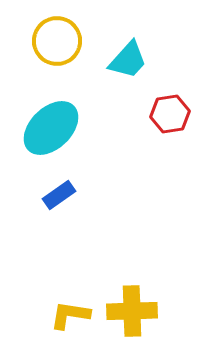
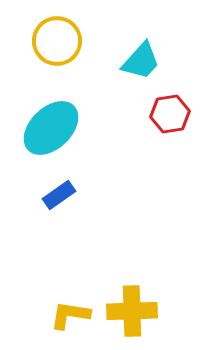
cyan trapezoid: moved 13 px right, 1 px down
